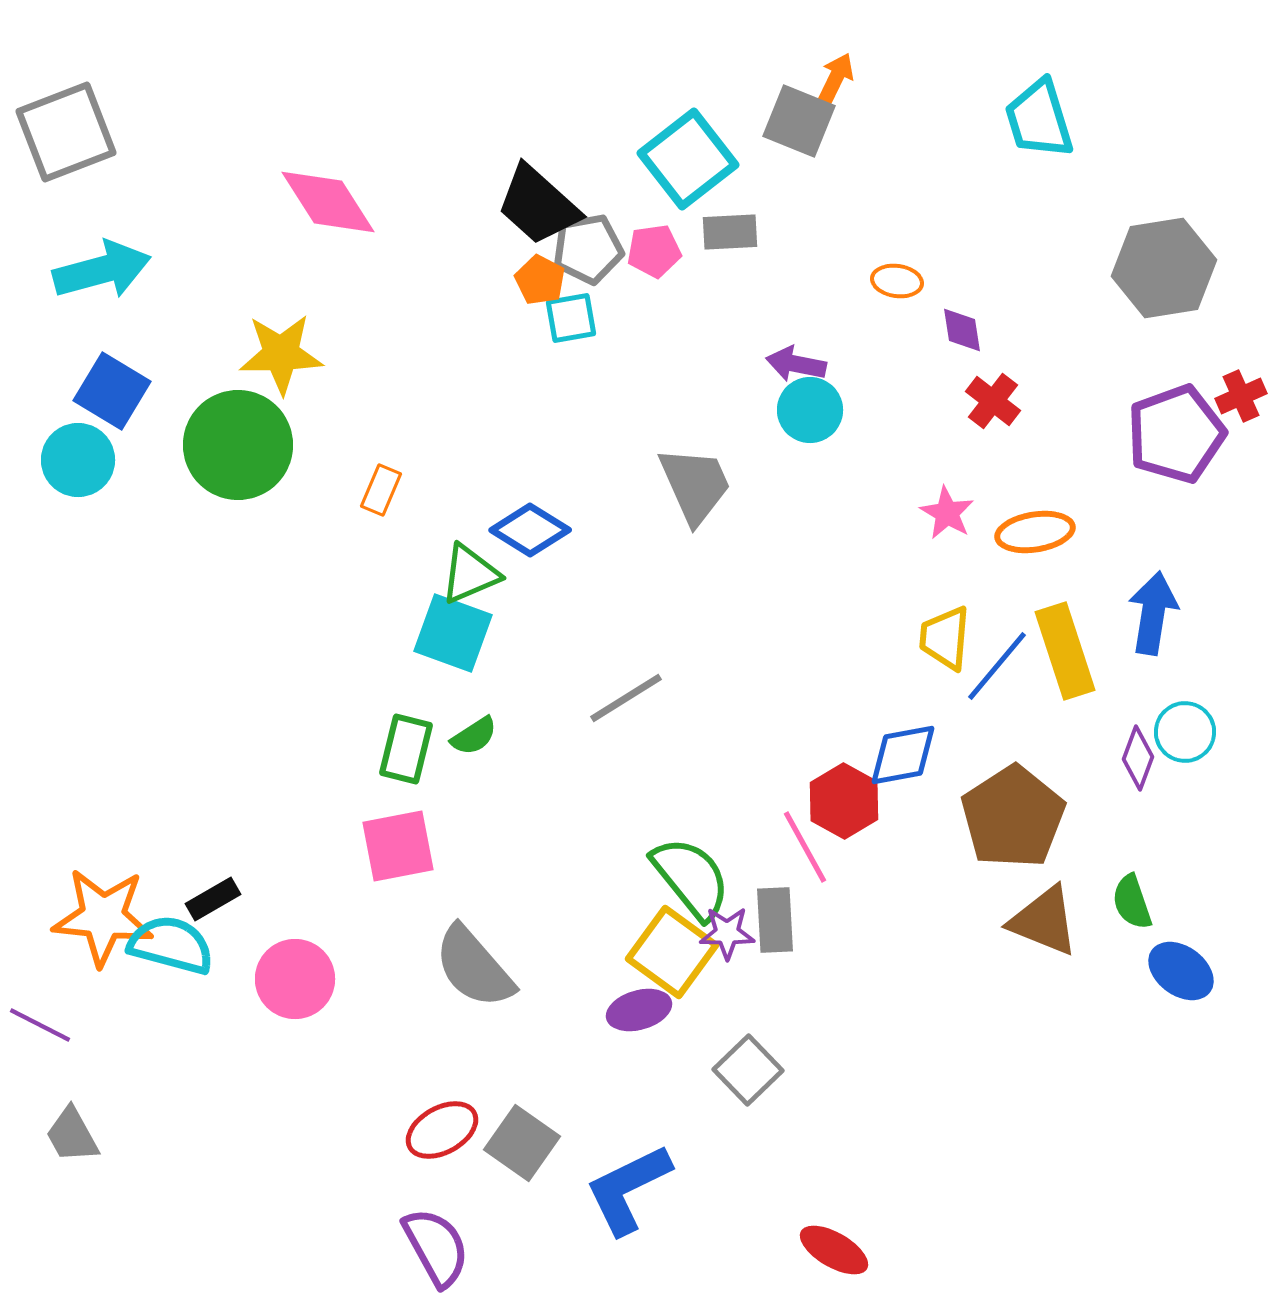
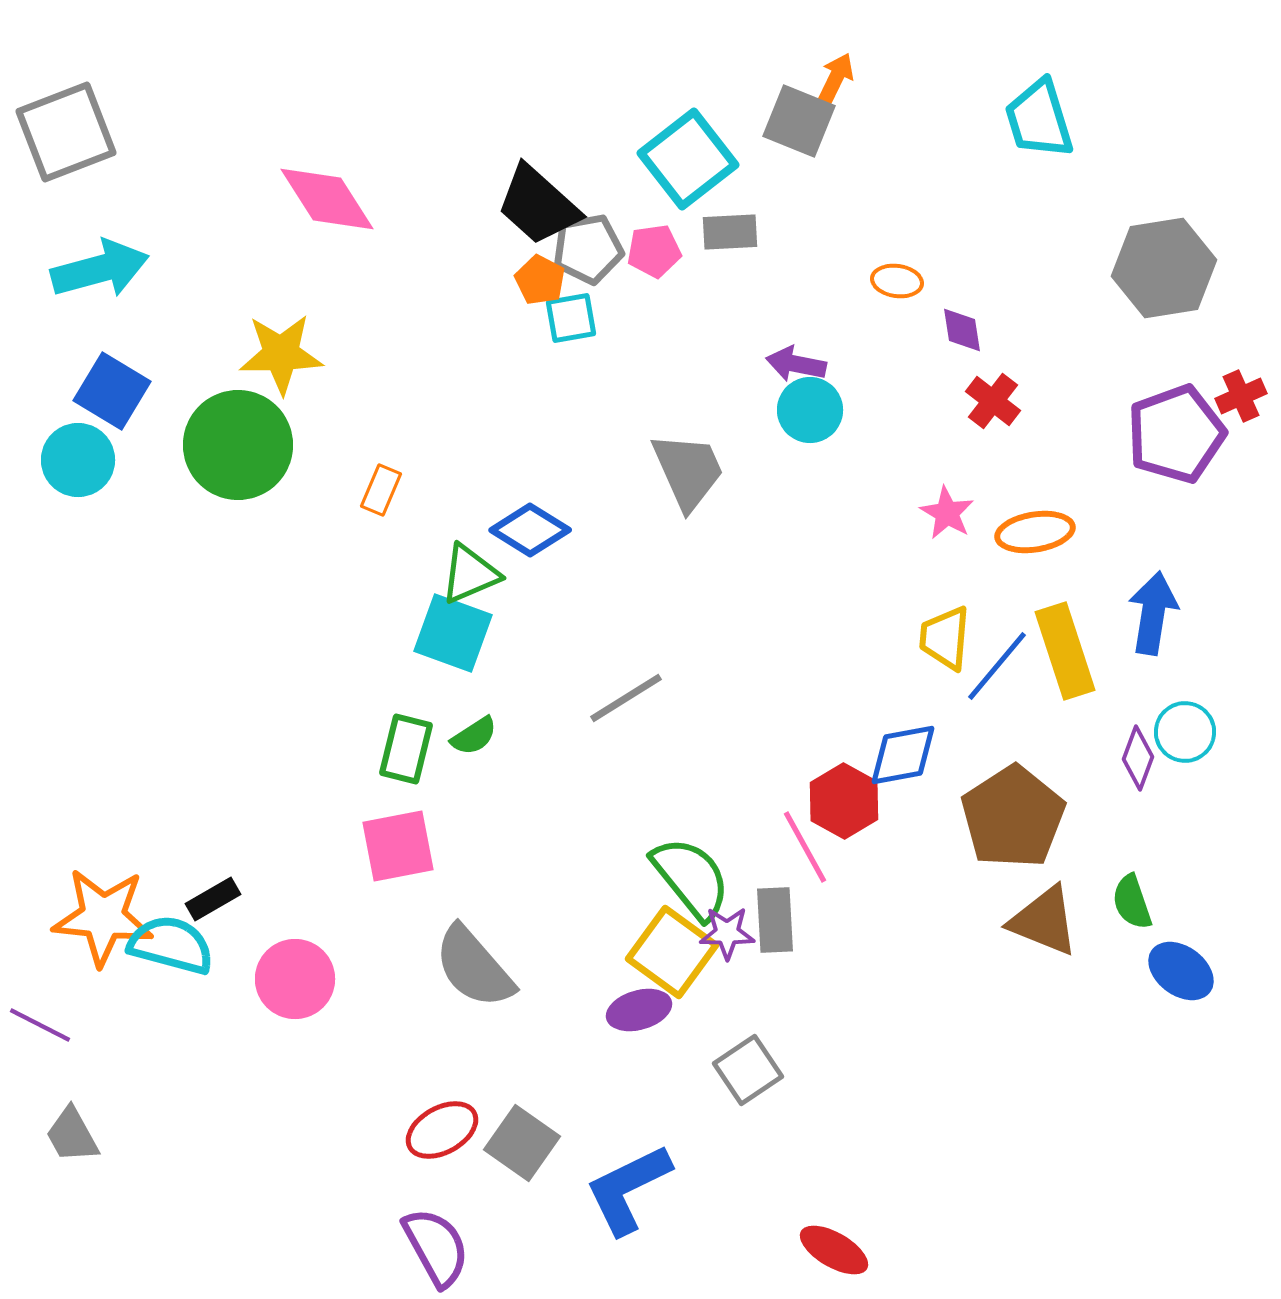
pink diamond at (328, 202): moved 1 px left, 3 px up
cyan arrow at (102, 270): moved 2 px left, 1 px up
gray trapezoid at (695, 485): moved 7 px left, 14 px up
gray square at (748, 1070): rotated 10 degrees clockwise
